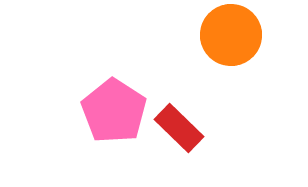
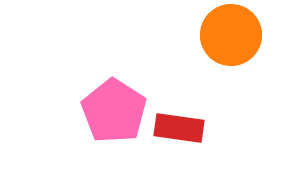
red rectangle: rotated 36 degrees counterclockwise
